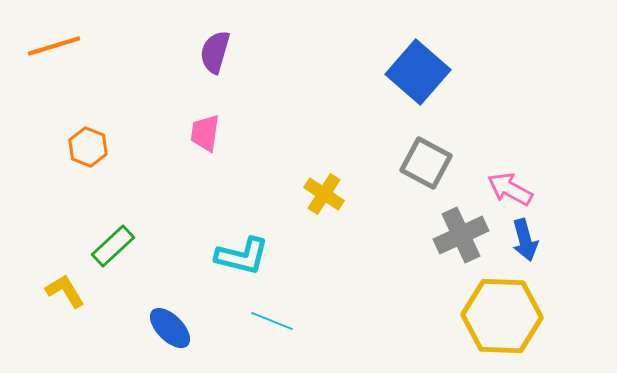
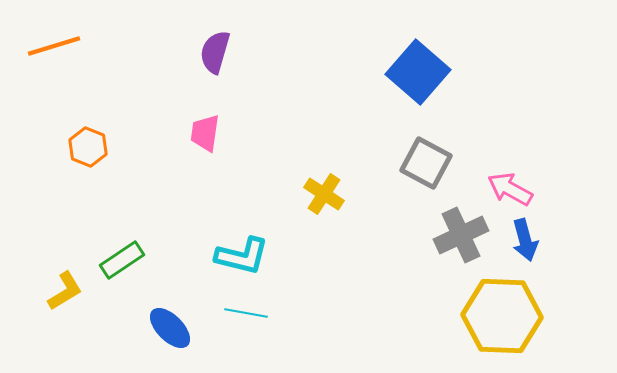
green rectangle: moved 9 px right, 14 px down; rotated 9 degrees clockwise
yellow L-shape: rotated 90 degrees clockwise
cyan line: moved 26 px left, 8 px up; rotated 12 degrees counterclockwise
